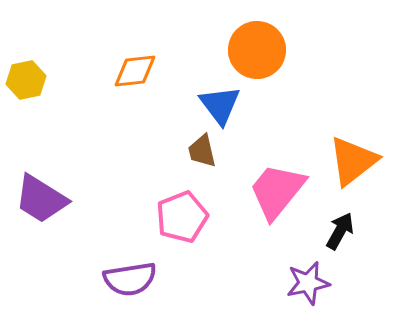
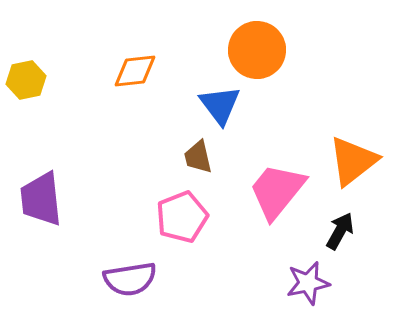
brown trapezoid: moved 4 px left, 6 px down
purple trapezoid: rotated 52 degrees clockwise
